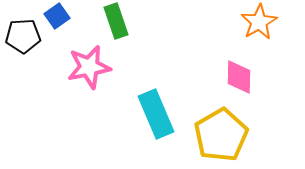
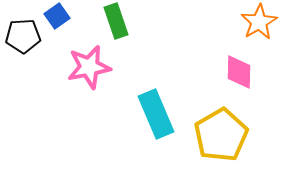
pink diamond: moved 5 px up
